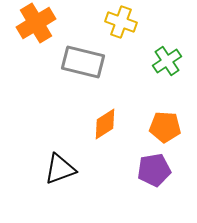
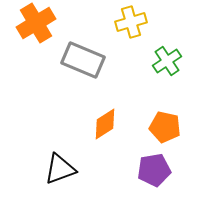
yellow cross: moved 10 px right; rotated 36 degrees counterclockwise
gray rectangle: moved 2 px up; rotated 9 degrees clockwise
orange pentagon: rotated 8 degrees clockwise
